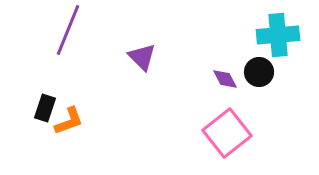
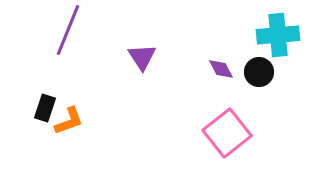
purple triangle: rotated 12 degrees clockwise
purple diamond: moved 4 px left, 10 px up
